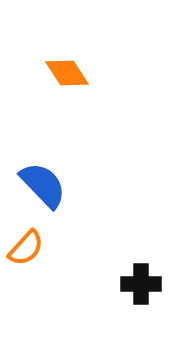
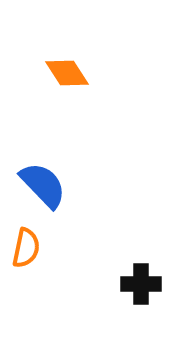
orange semicircle: rotated 30 degrees counterclockwise
